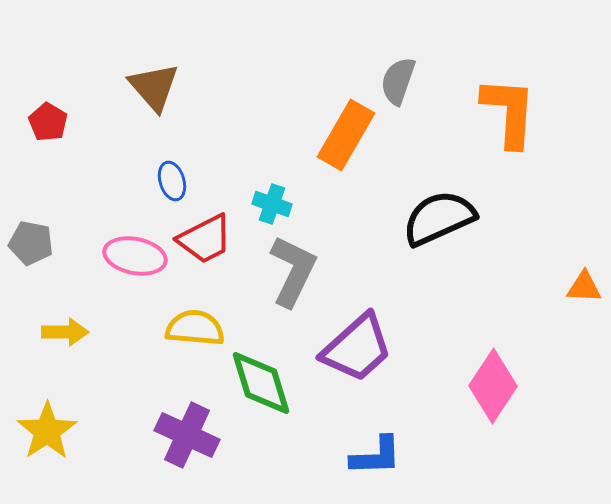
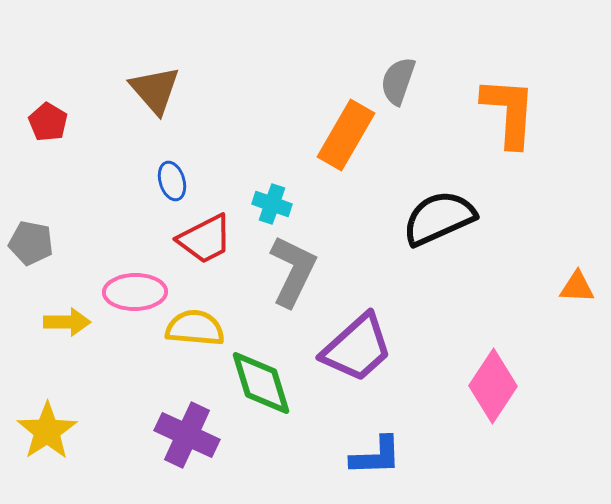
brown triangle: moved 1 px right, 3 px down
pink ellipse: moved 36 px down; rotated 12 degrees counterclockwise
orange triangle: moved 7 px left
yellow arrow: moved 2 px right, 10 px up
